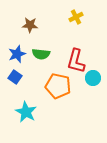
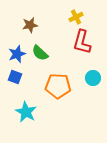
brown star: rotated 14 degrees counterclockwise
green semicircle: moved 1 px left, 1 px up; rotated 36 degrees clockwise
red L-shape: moved 6 px right, 19 px up
blue square: rotated 16 degrees counterclockwise
orange pentagon: rotated 10 degrees counterclockwise
